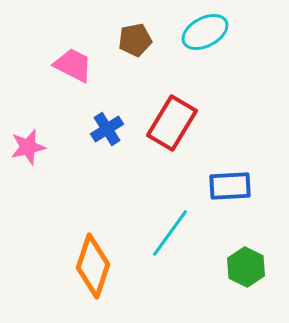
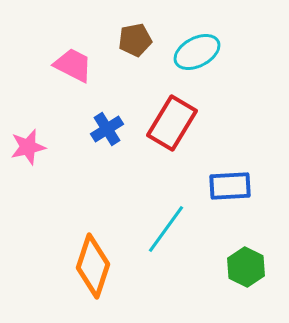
cyan ellipse: moved 8 px left, 20 px down
cyan line: moved 4 px left, 4 px up
